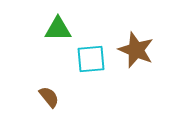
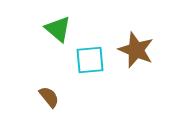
green triangle: rotated 40 degrees clockwise
cyan square: moved 1 px left, 1 px down
